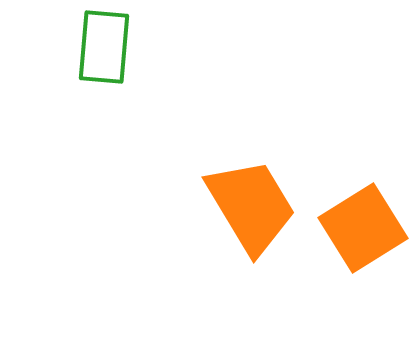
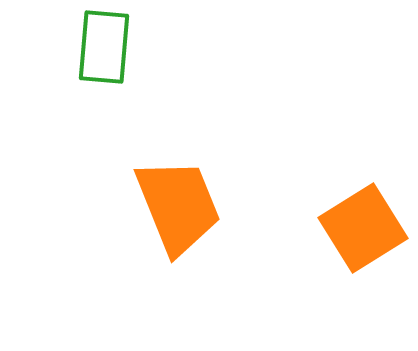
orange trapezoid: moved 73 px left; rotated 9 degrees clockwise
